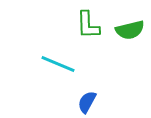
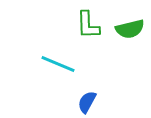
green semicircle: moved 1 px up
